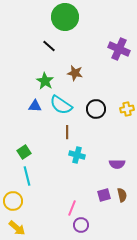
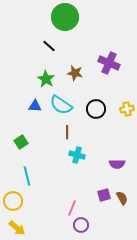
purple cross: moved 10 px left, 14 px down
green star: moved 1 px right, 2 px up
green square: moved 3 px left, 10 px up
brown semicircle: moved 3 px down; rotated 16 degrees counterclockwise
